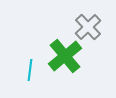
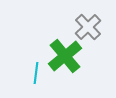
cyan line: moved 6 px right, 3 px down
